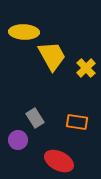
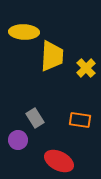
yellow trapezoid: rotated 32 degrees clockwise
orange rectangle: moved 3 px right, 2 px up
